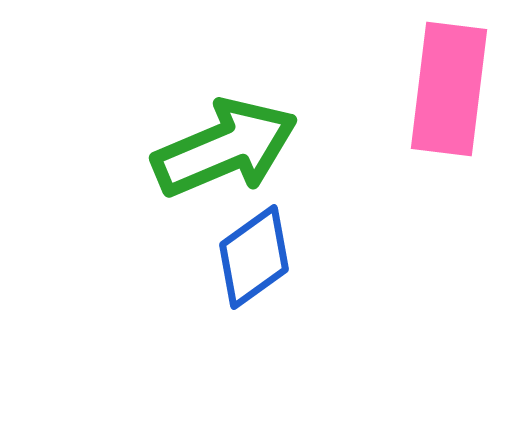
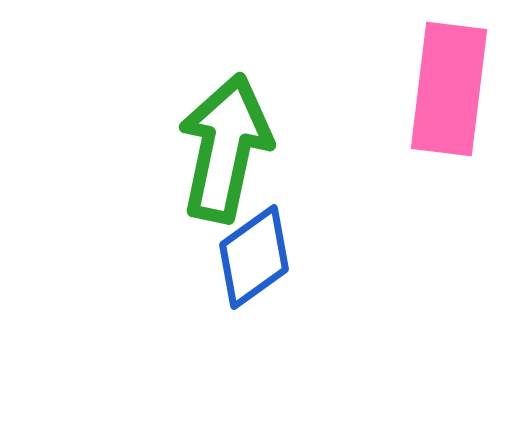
green arrow: rotated 55 degrees counterclockwise
